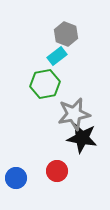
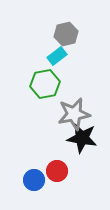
gray hexagon: rotated 25 degrees clockwise
blue circle: moved 18 px right, 2 px down
